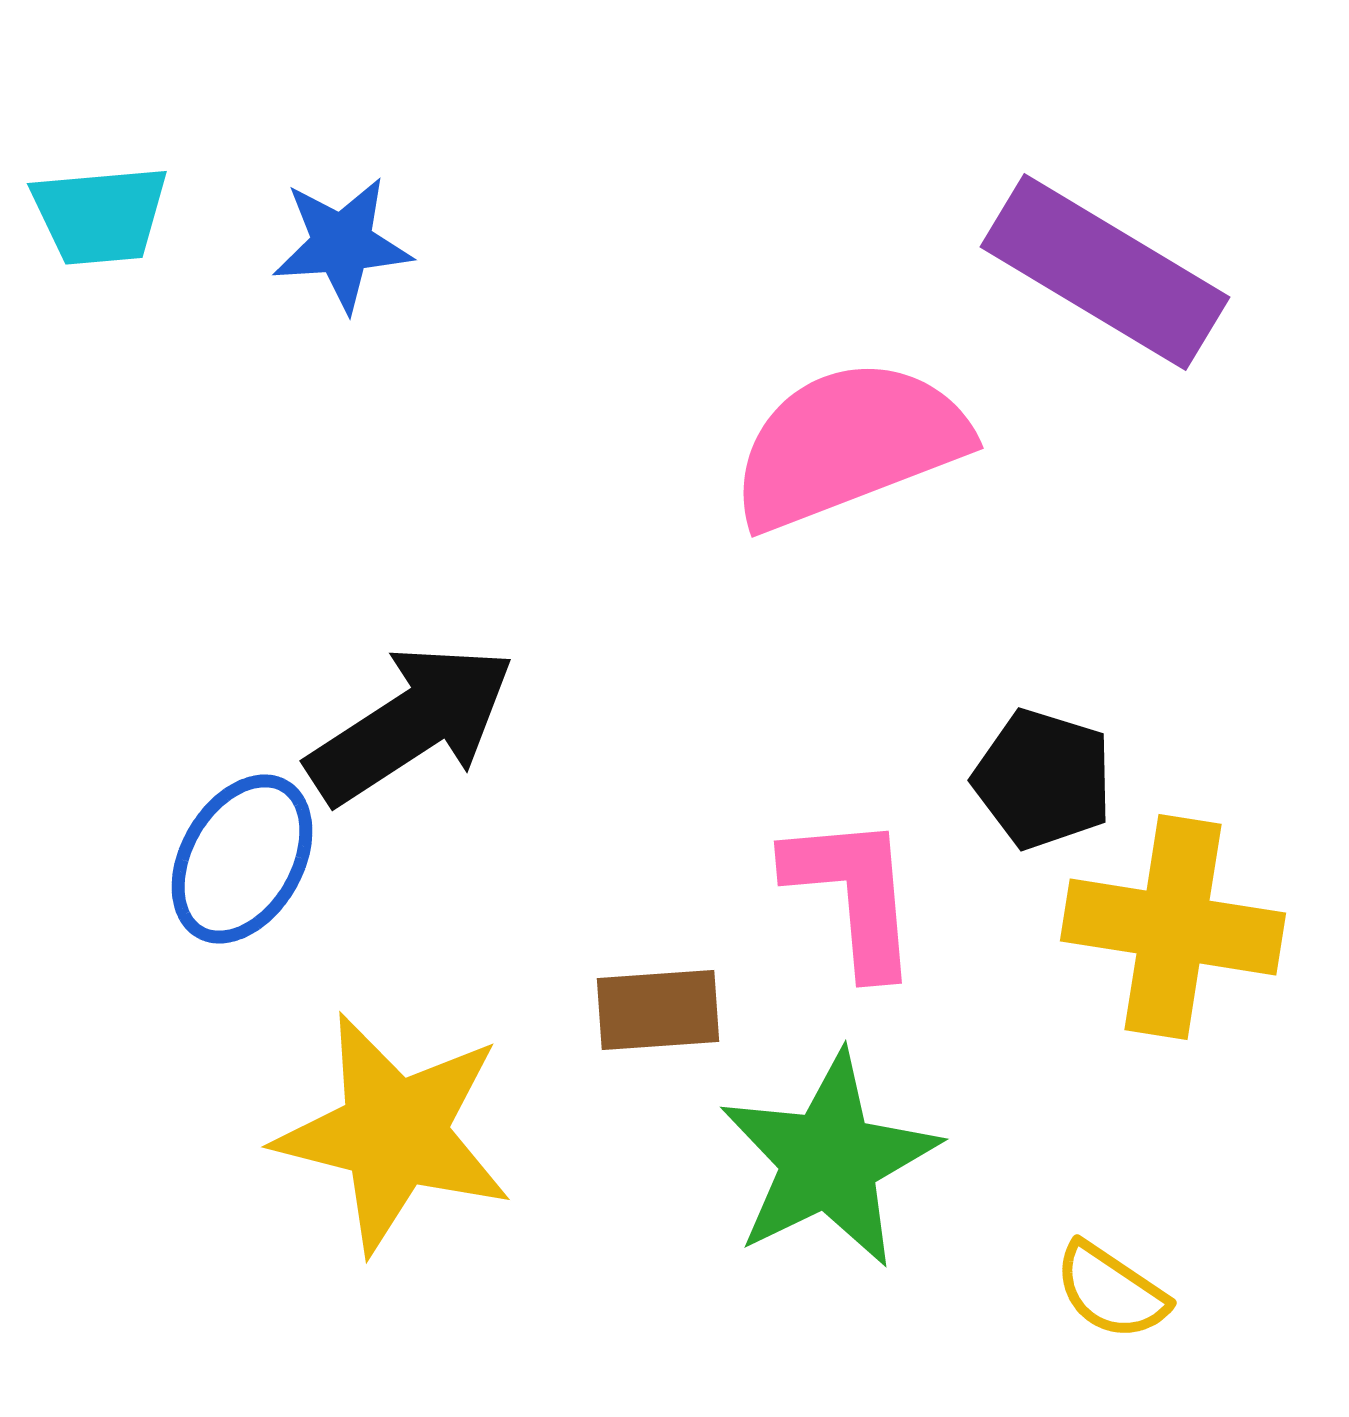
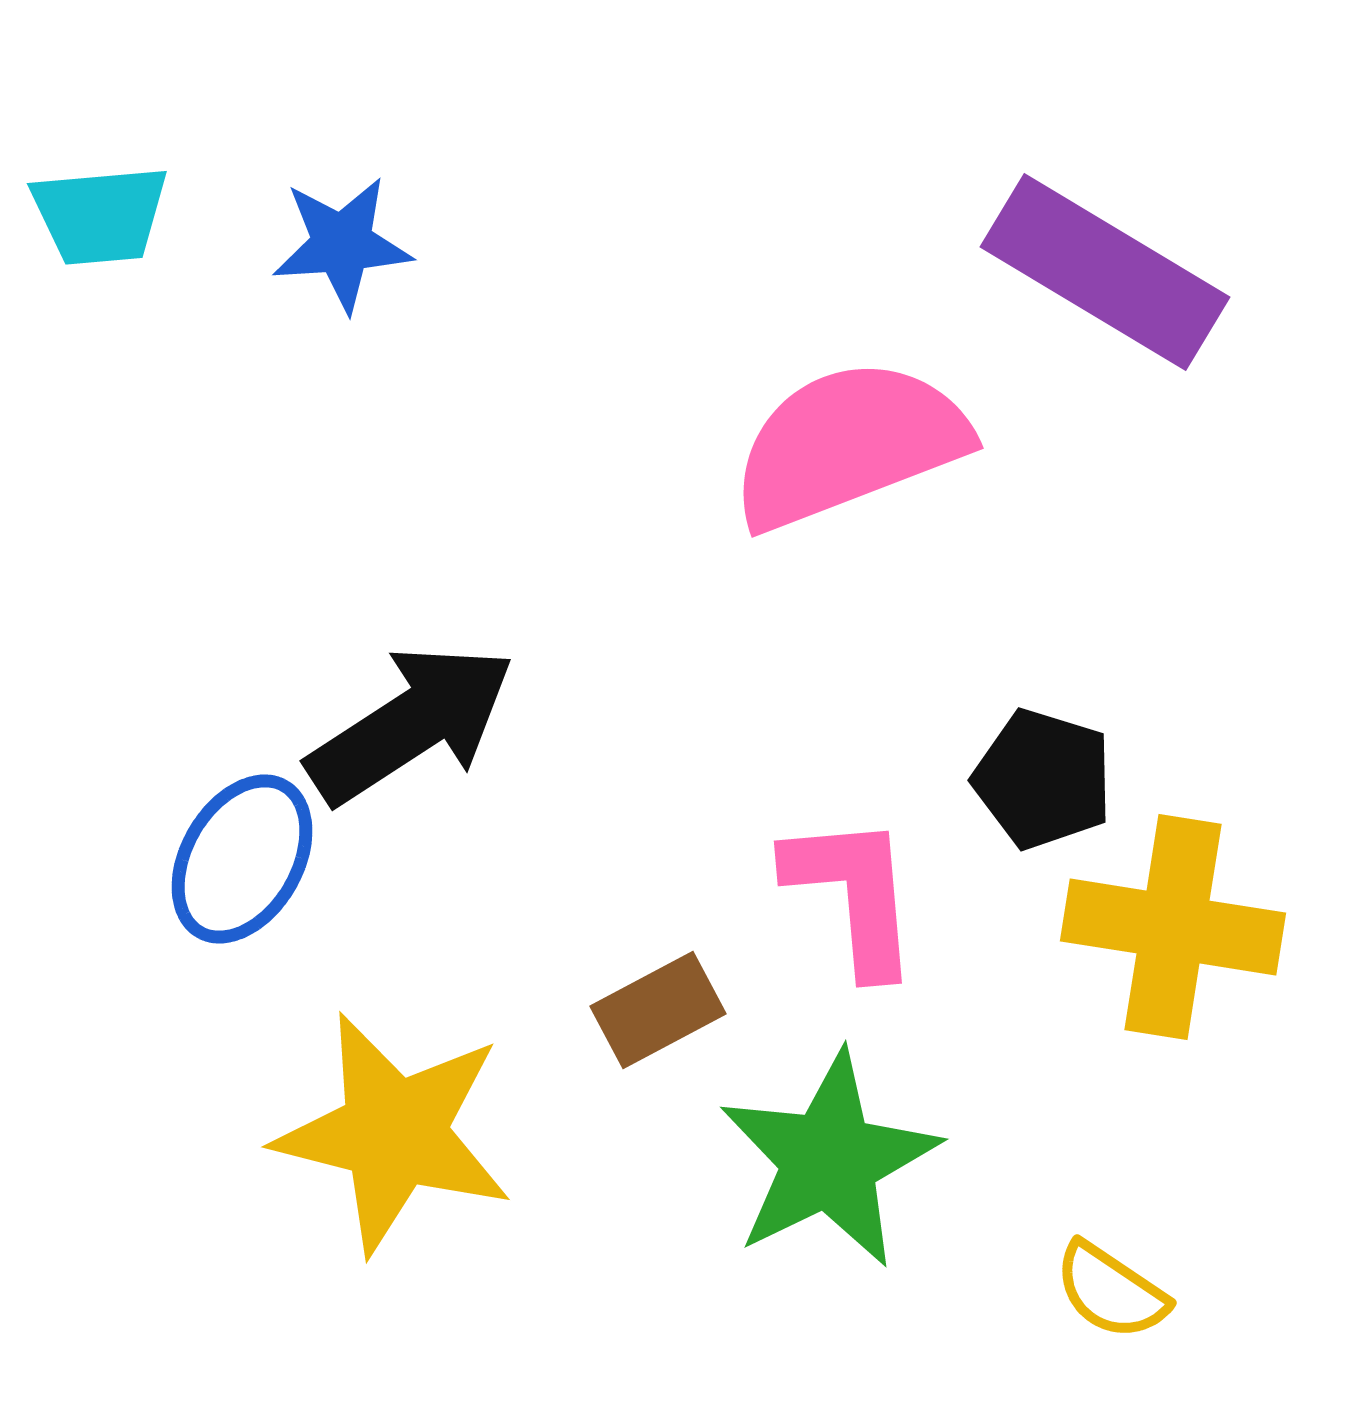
brown rectangle: rotated 24 degrees counterclockwise
